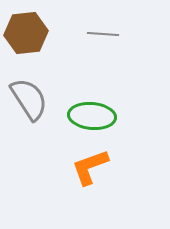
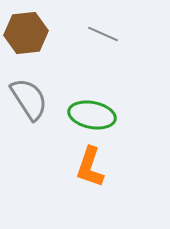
gray line: rotated 20 degrees clockwise
green ellipse: moved 1 px up; rotated 6 degrees clockwise
orange L-shape: rotated 51 degrees counterclockwise
